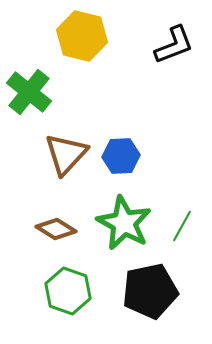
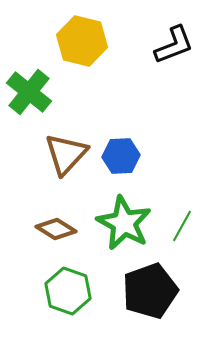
yellow hexagon: moved 5 px down
black pentagon: rotated 8 degrees counterclockwise
